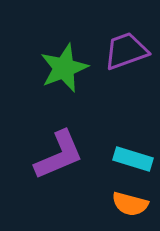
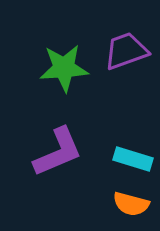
green star: rotated 18 degrees clockwise
purple L-shape: moved 1 px left, 3 px up
orange semicircle: moved 1 px right
